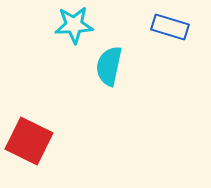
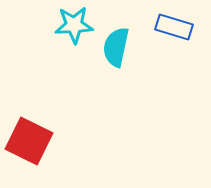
blue rectangle: moved 4 px right
cyan semicircle: moved 7 px right, 19 px up
